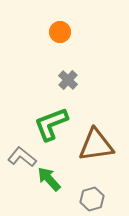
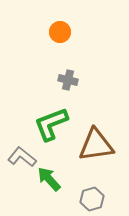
gray cross: rotated 30 degrees counterclockwise
